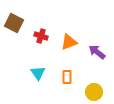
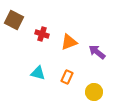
brown square: moved 3 px up
red cross: moved 1 px right, 2 px up
cyan triangle: rotated 42 degrees counterclockwise
orange rectangle: rotated 24 degrees clockwise
